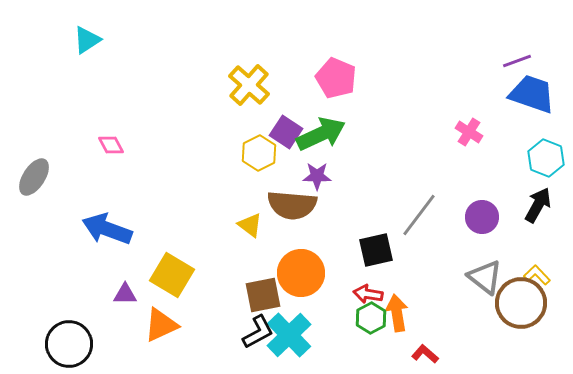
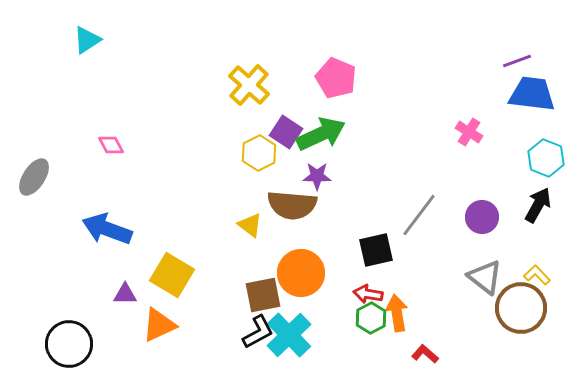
blue trapezoid: rotated 12 degrees counterclockwise
brown circle: moved 5 px down
orange triangle: moved 2 px left
